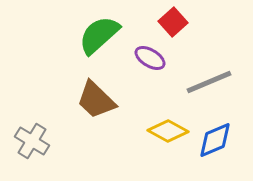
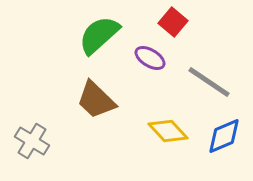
red square: rotated 8 degrees counterclockwise
gray line: rotated 57 degrees clockwise
yellow diamond: rotated 18 degrees clockwise
blue diamond: moved 9 px right, 4 px up
